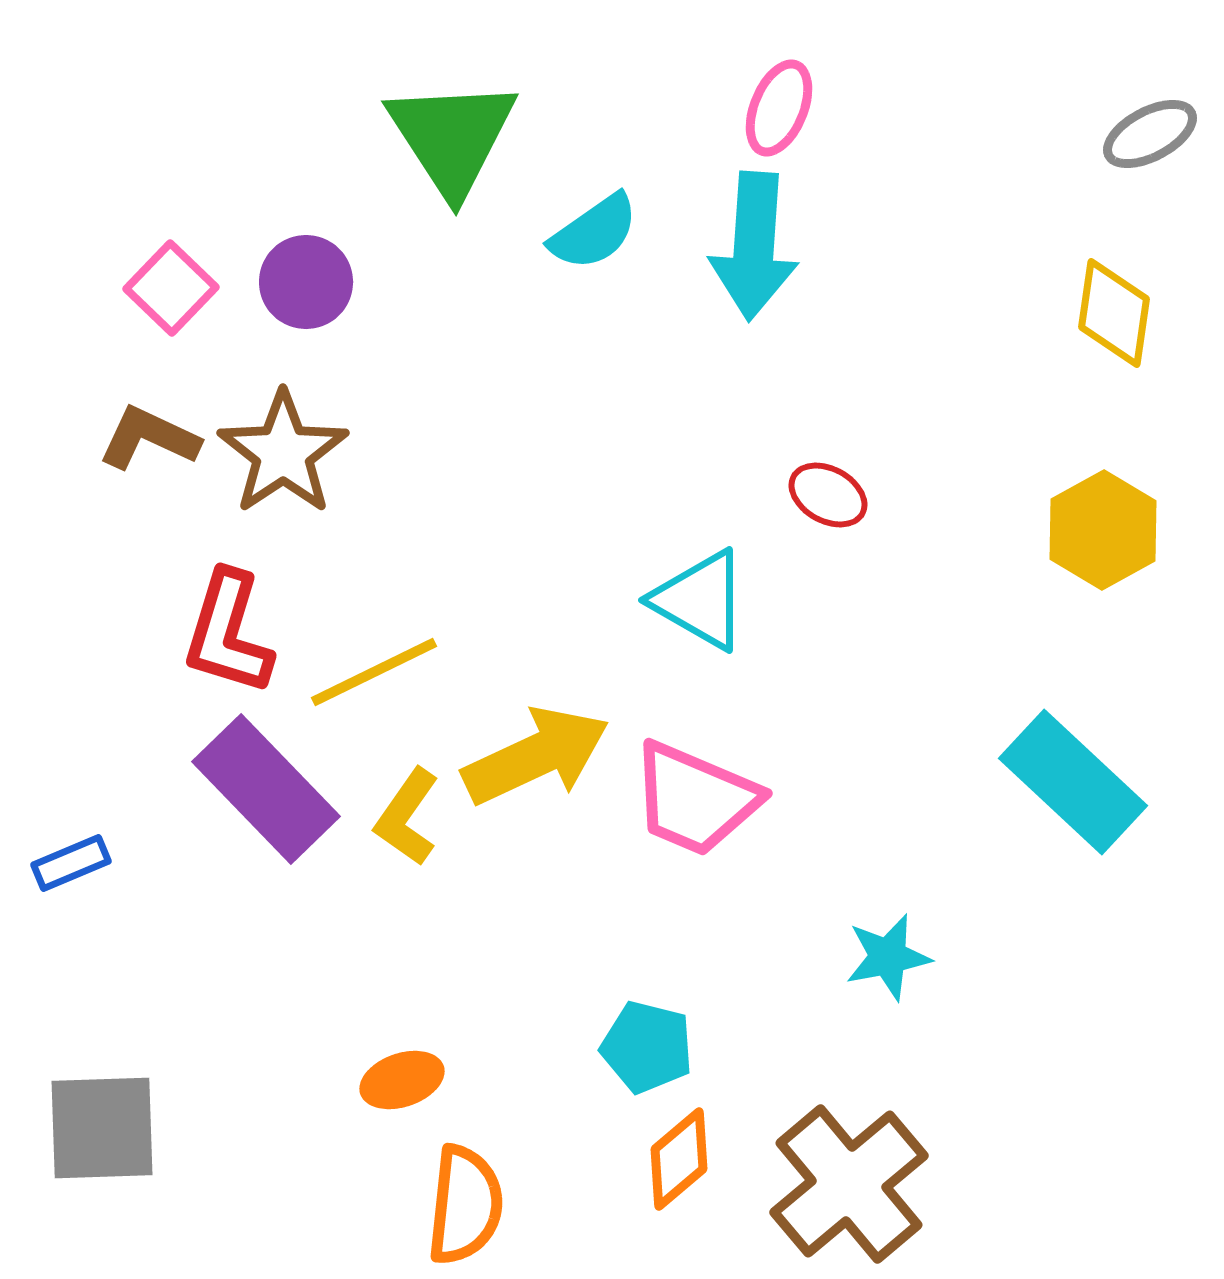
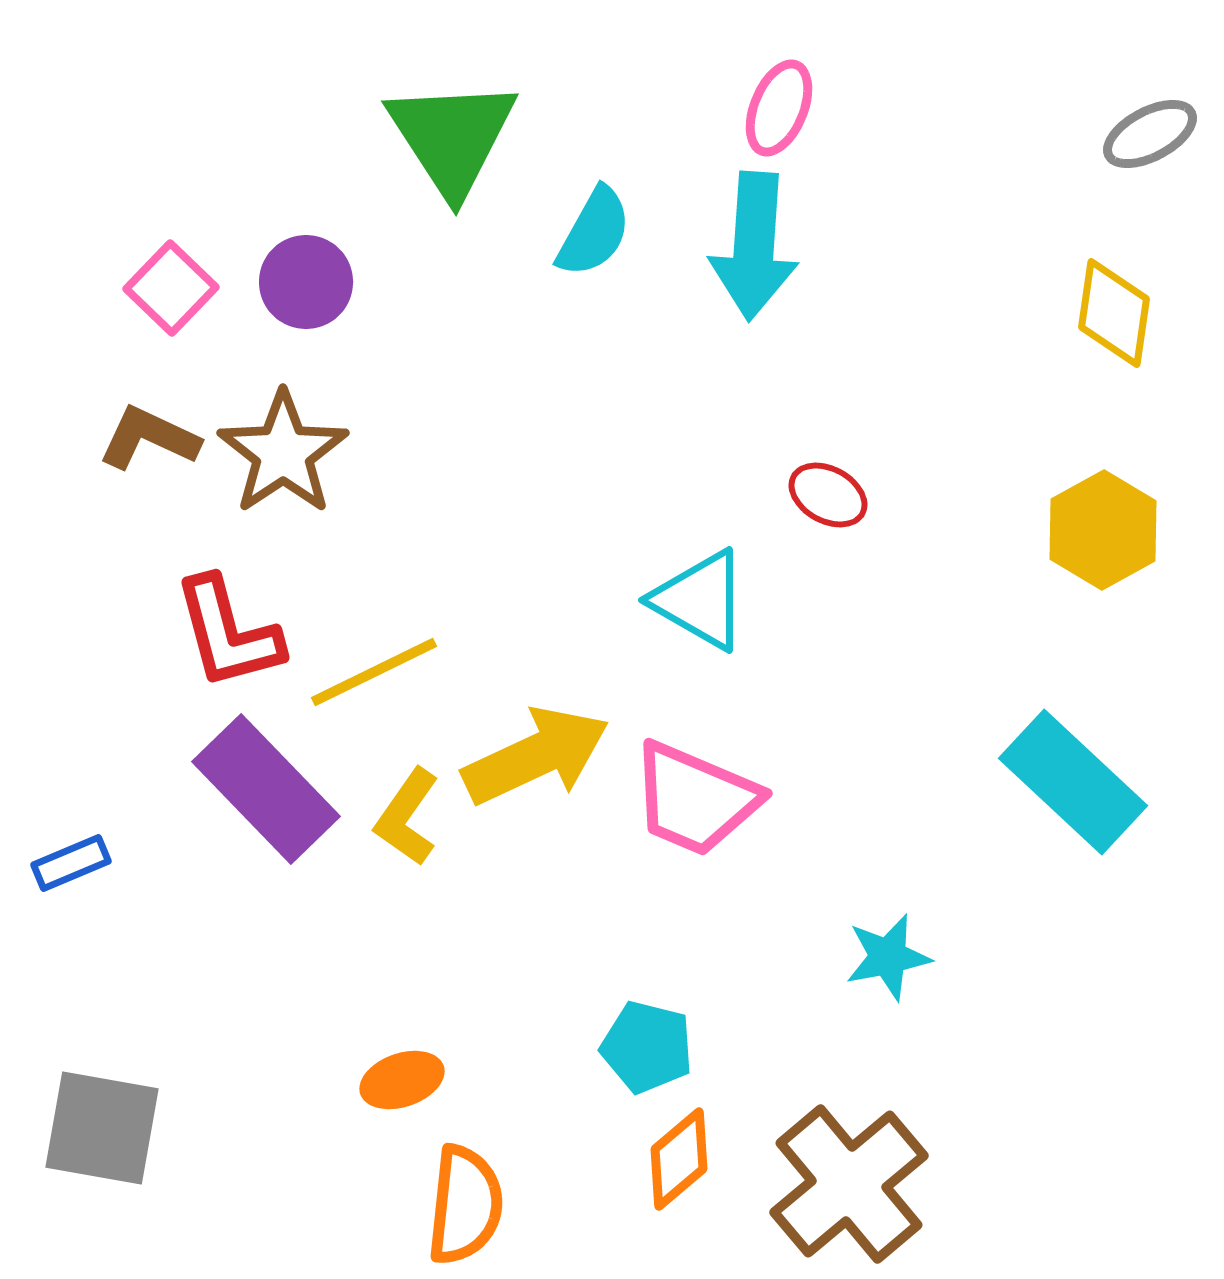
cyan semicircle: rotated 26 degrees counterclockwise
red L-shape: rotated 32 degrees counterclockwise
gray square: rotated 12 degrees clockwise
